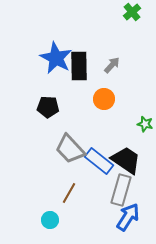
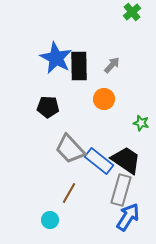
green star: moved 4 px left, 1 px up
